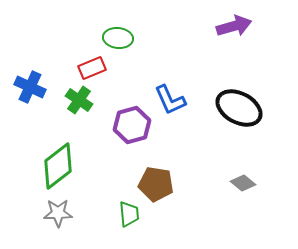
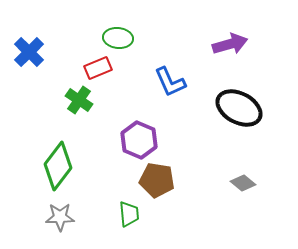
purple arrow: moved 4 px left, 18 px down
red rectangle: moved 6 px right
blue cross: moved 1 px left, 35 px up; rotated 20 degrees clockwise
blue L-shape: moved 18 px up
purple hexagon: moved 7 px right, 15 px down; rotated 21 degrees counterclockwise
green diamond: rotated 15 degrees counterclockwise
brown pentagon: moved 1 px right, 4 px up
gray star: moved 2 px right, 4 px down
